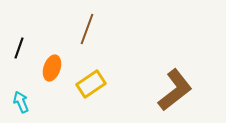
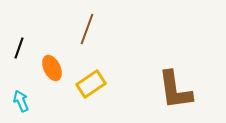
orange ellipse: rotated 45 degrees counterclockwise
brown L-shape: rotated 120 degrees clockwise
cyan arrow: moved 1 px up
